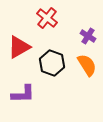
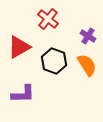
red cross: moved 1 px right, 1 px down
black hexagon: moved 2 px right, 2 px up
